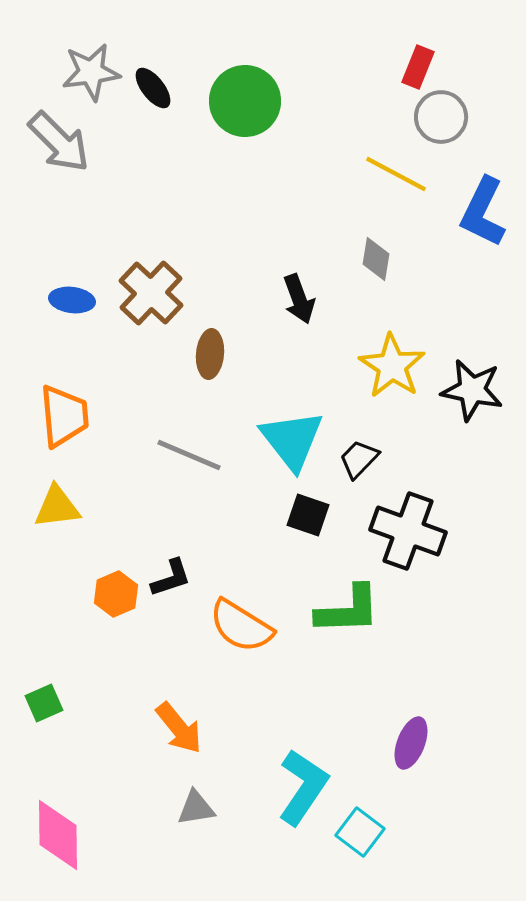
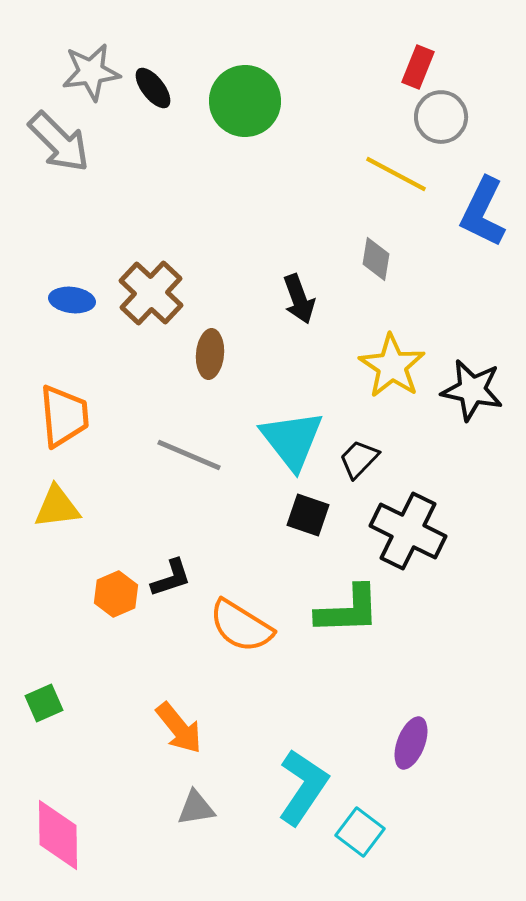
black cross: rotated 6 degrees clockwise
